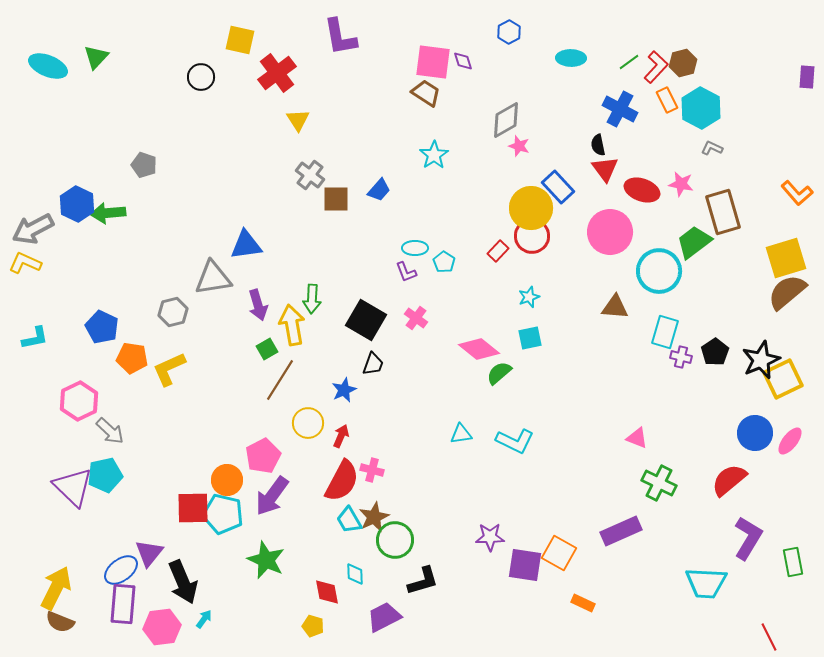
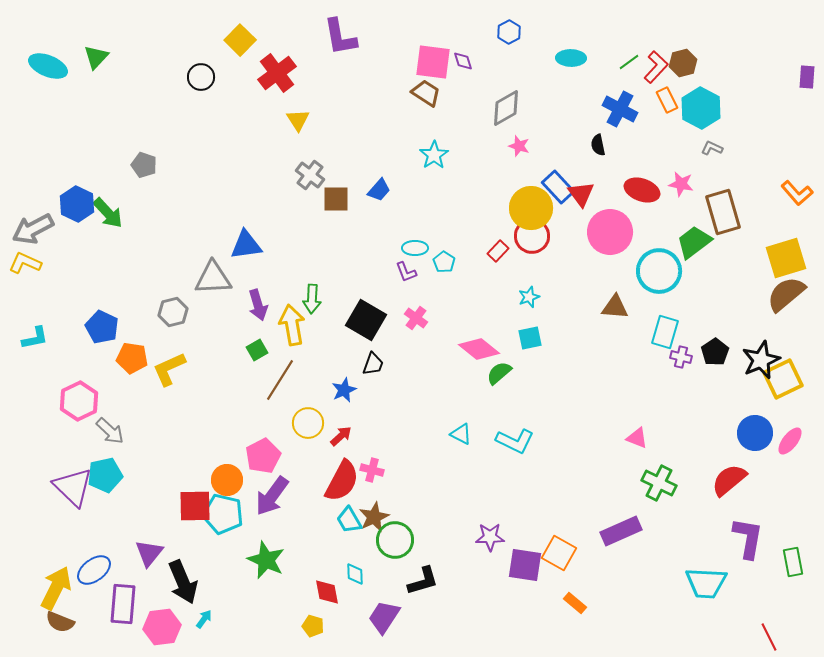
yellow square at (240, 40): rotated 32 degrees clockwise
gray diamond at (506, 120): moved 12 px up
red triangle at (605, 169): moved 24 px left, 25 px down
green arrow at (108, 213): rotated 128 degrees counterclockwise
gray triangle at (213, 278): rotated 6 degrees clockwise
brown semicircle at (787, 292): moved 1 px left, 2 px down
green square at (267, 349): moved 10 px left, 1 px down
cyan triangle at (461, 434): rotated 35 degrees clockwise
red arrow at (341, 436): rotated 25 degrees clockwise
red square at (193, 508): moved 2 px right, 2 px up
purple L-shape at (748, 538): rotated 21 degrees counterclockwise
blue ellipse at (121, 570): moved 27 px left
orange rectangle at (583, 603): moved 8 px left; rotated 15 degrees clockwise
purple trapezoid at (384, 617): rotated 30 degrees counterclockwise
